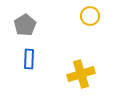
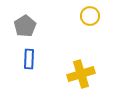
gray pentagon: moved 1 px down
